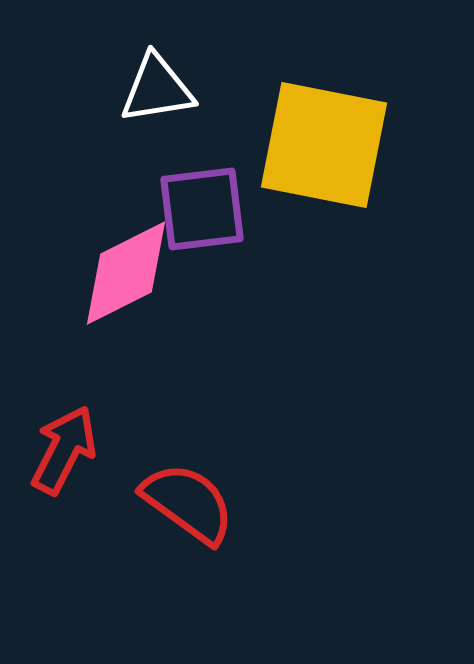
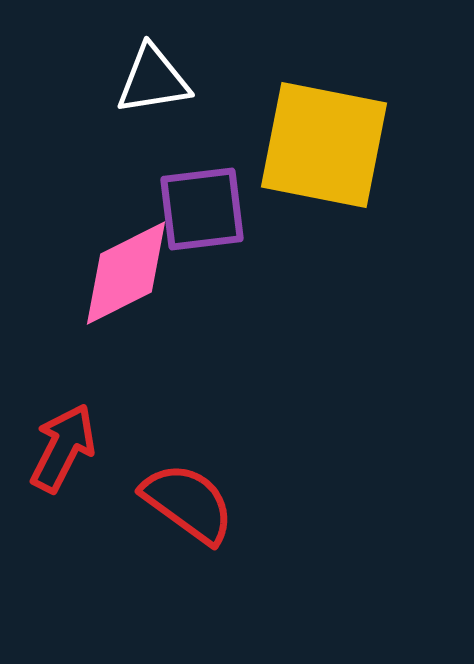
white triangle: moved 4 px left, 9 px up
red arrow: moved 1 px left, 2 px up
